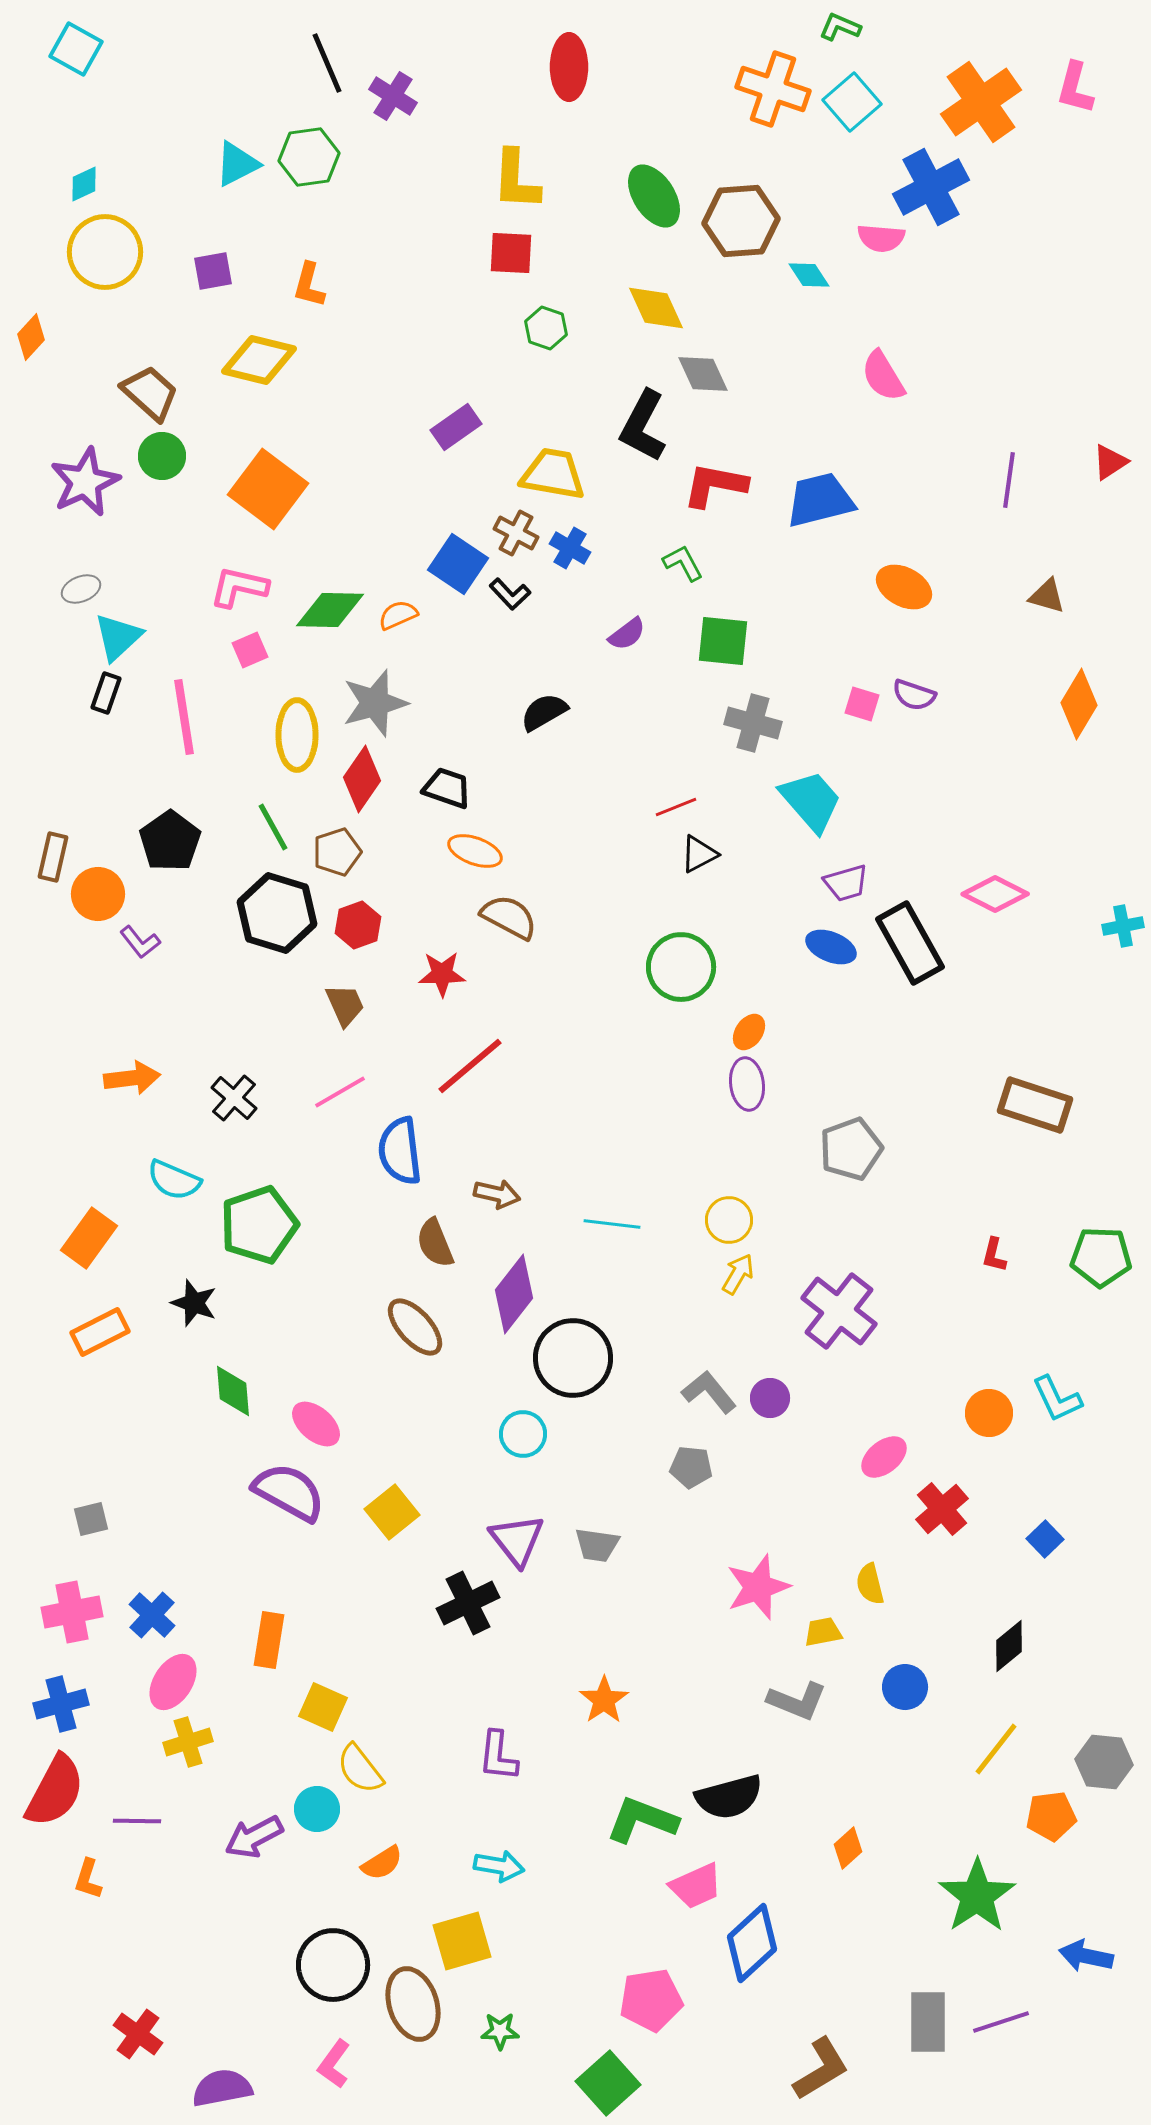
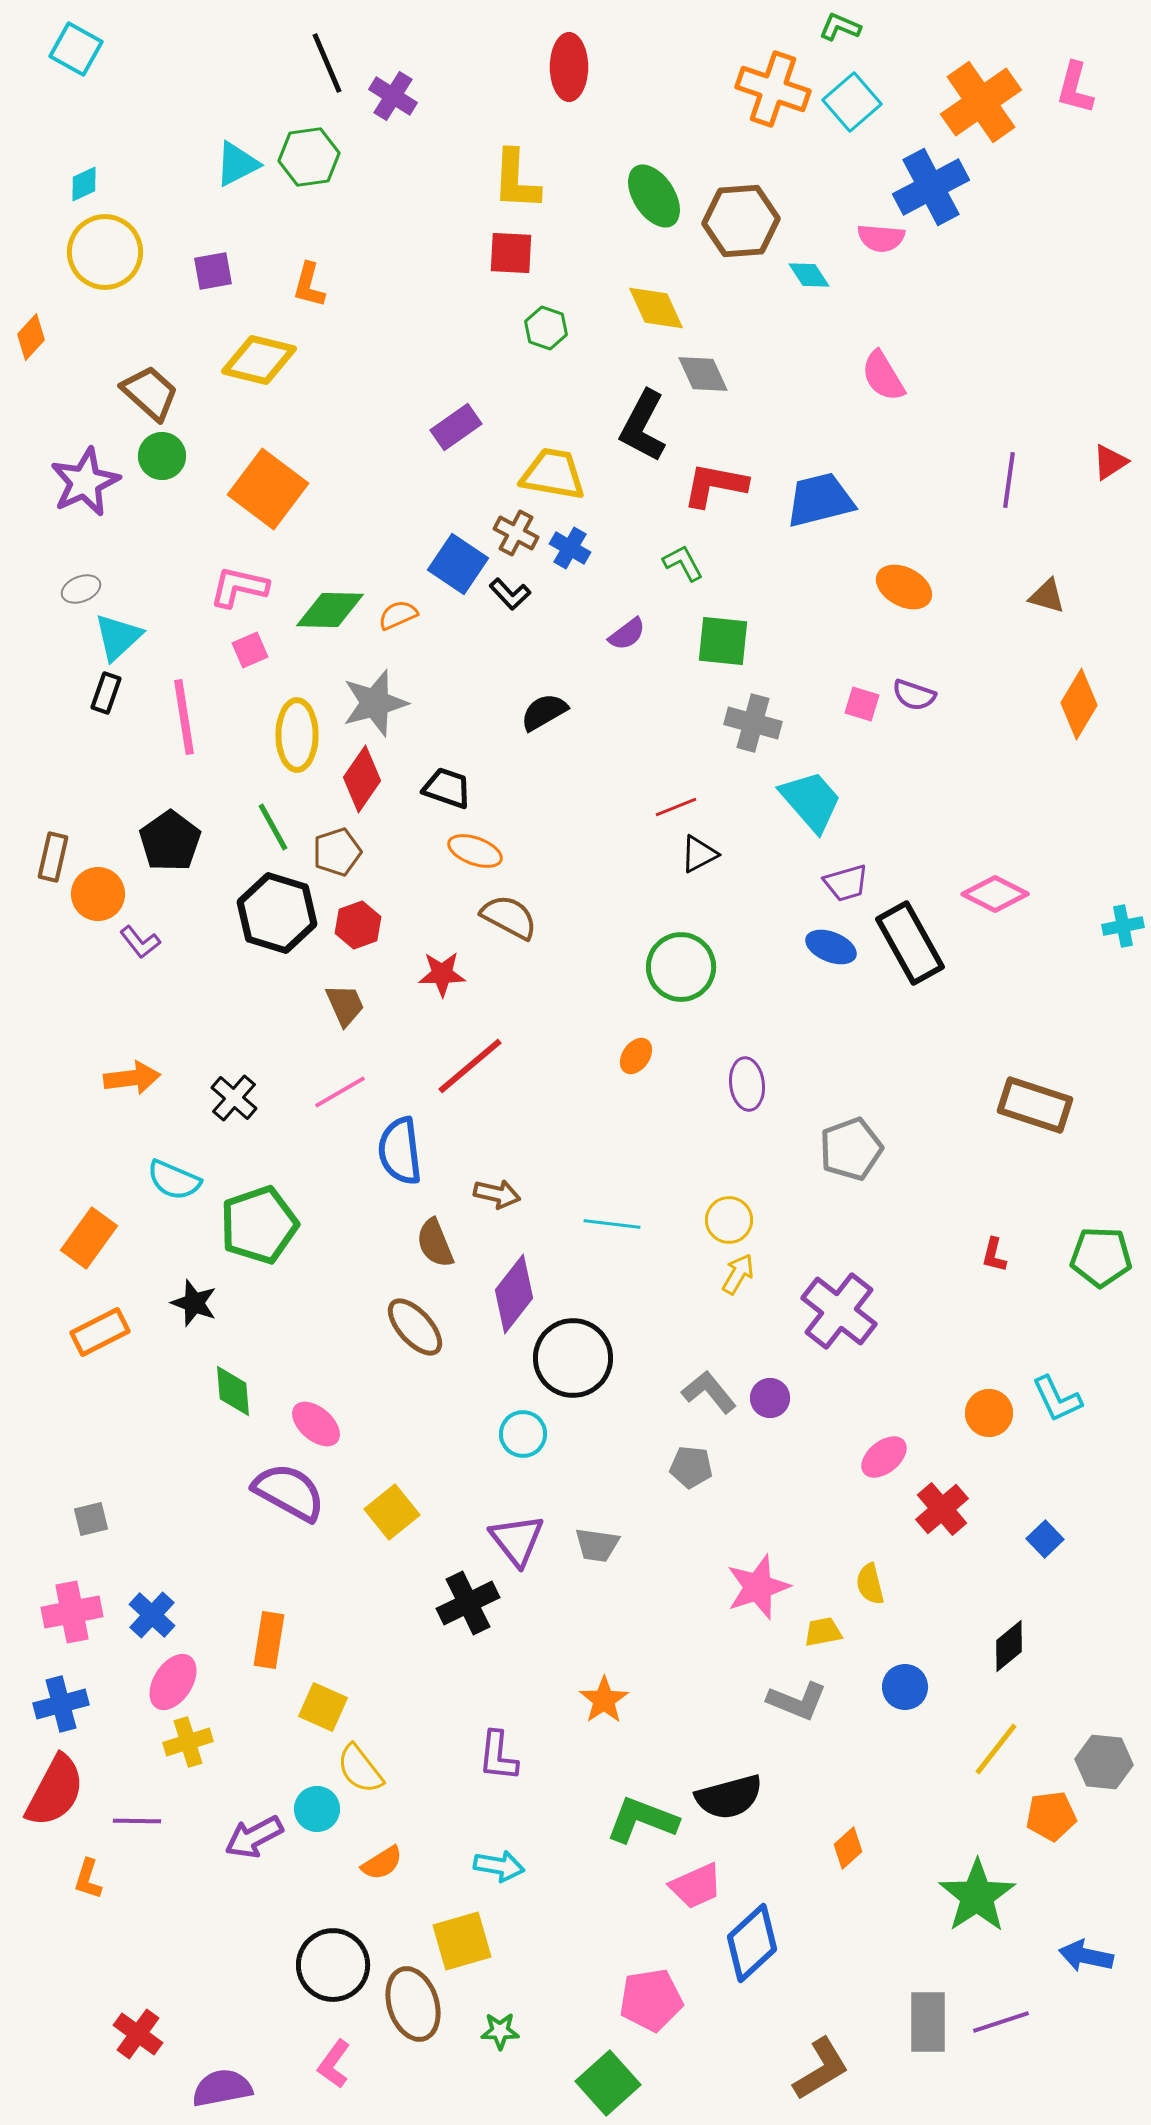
orange ellipse at (749, 1032): moved 113 px left, 24 px down
